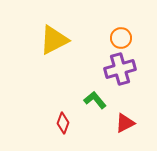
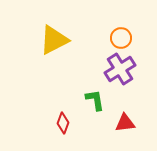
purple cross: rotated 16 degrees counterclockwise
green L-shape: rotated 30 degrees clockwise
red triangle: rotated 20 degrees clockwise
